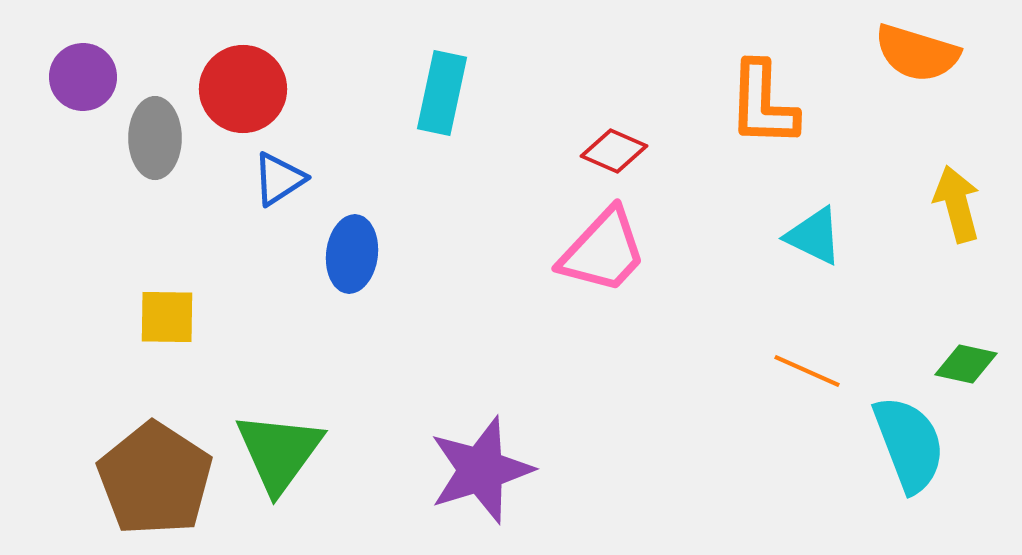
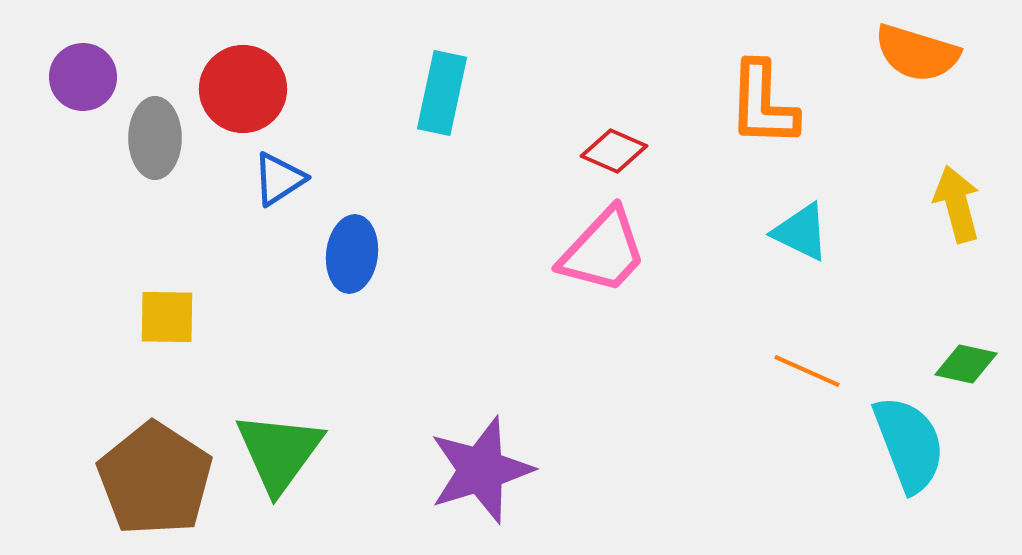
cyan triangle: moved 13 px left, 4 px up
